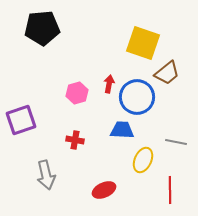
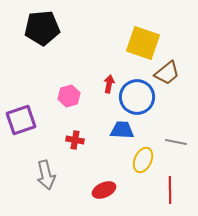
pink hexagon: moved 8 px left, 3 px down
